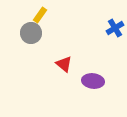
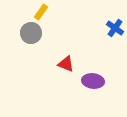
yellow rectangle: moved 1 px right, 3 px up
blue cross: rotated 24 degrees counterclockwise
red triangle: moved 2 px right; rotated 18 degrees counterclockwise
